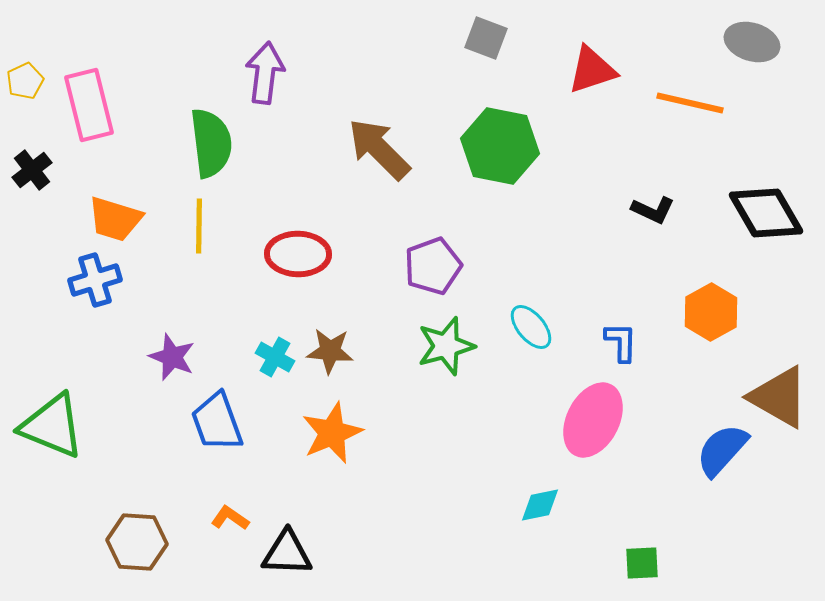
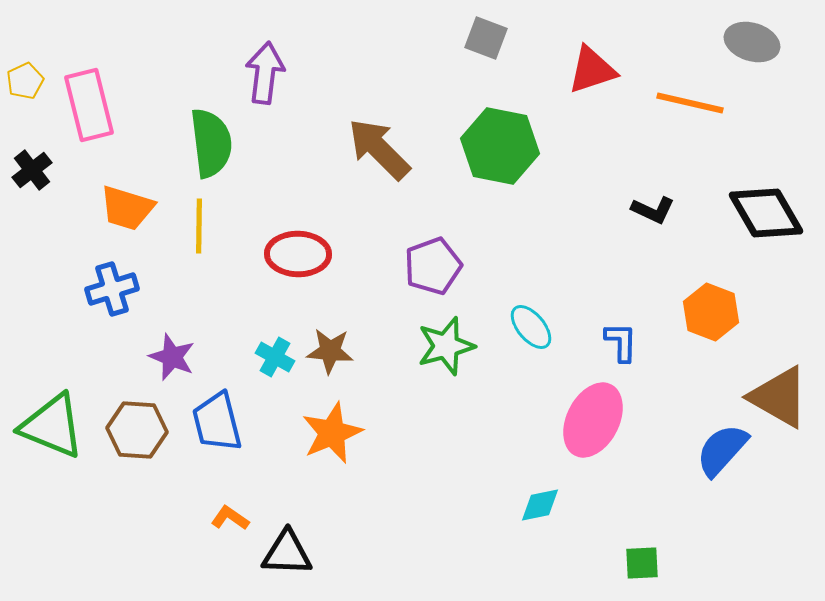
orange trapezoid: moved 12 px right, 11 px up
blue cross: moved 17 px right, 9 px down
orange hexagon: rotated 10 degrees counterclockwise
blue trapezoid: rotated 6 degrees clockwise
brown hexagon: moved 112 px up
